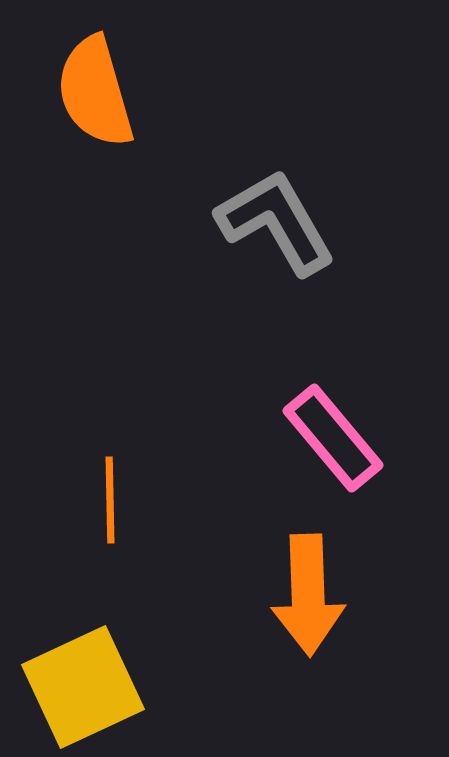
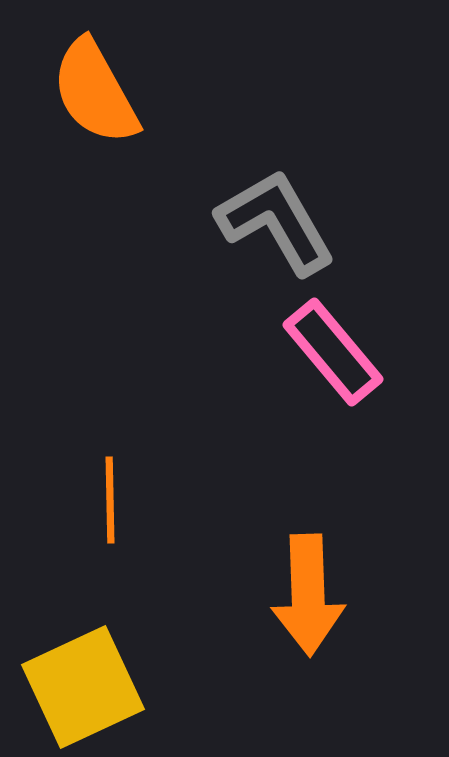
orange semicircle: rotated 13 degrees counterclockwise
pink rectangle: moved 86 px up
